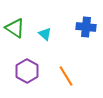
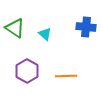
orange line: rotated 60 degrees counterclockwise
